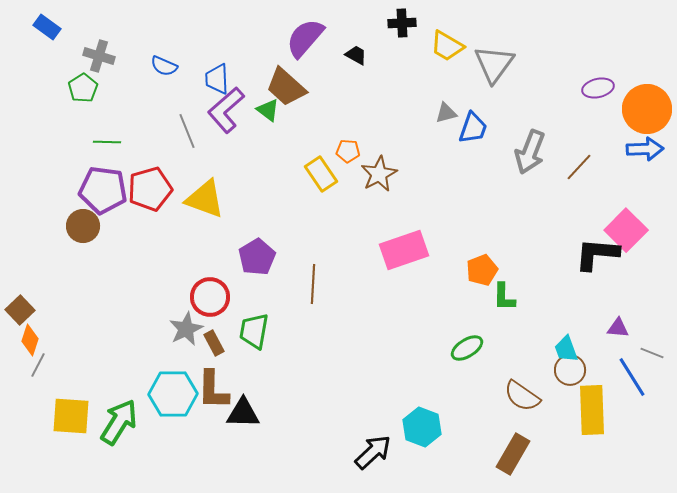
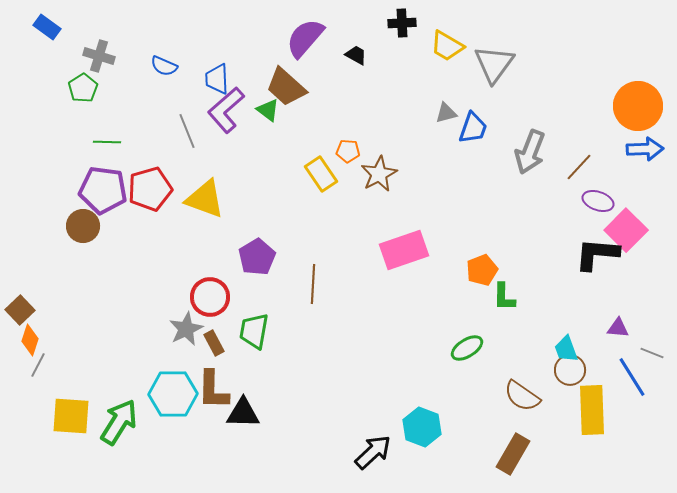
purple ellipse at (598, 88): moved 113 px down; rotated 32 degrees clockwise
orange circle at (647, 109): moved 9 px left, 3 px up
